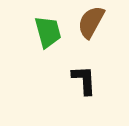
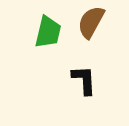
green trapezoid: rotated 28 degrees clockwise
